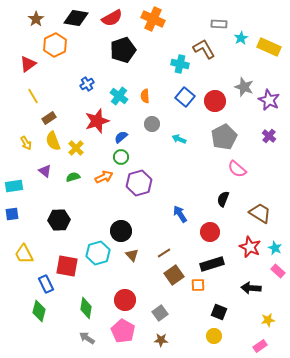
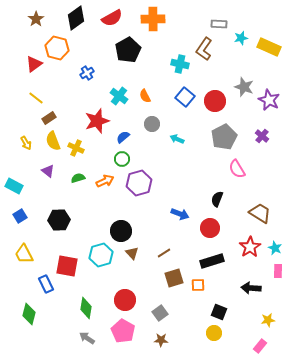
black diamond at (76, 18): rotated 45 degrees counterclockwise
orange cross at (153, 19): rotated 25 degrees counterclockwise
cyan star at (241, 38): rotated 16 degrees clockwise
orange hexagon at (55, 45): moved 2 px right, 3 px down; rotated 20 degrees counterclockwise
brown L-shape at (204, 49): rotated 115 degrees counterclockwise
black pentagon at (123, 50): moved 5 px right; rotated 10 degrees counterclockwise
red triangle at (28, 64): moved 6 px right
blue cross at (87, 84): moved 11 px up
yellow line at (33, 96): moved 3 px right, 2 px down; rotated 21 degrees counterclockwise
orange semicircle at (145, 96): rotated 24 degrees counterclockwise
purple cross at (269, 136): moved 7 px left
blue semicircle at (121, 137): moved 2 px right
cyan arrow at (179, 139): moved 2 px left
yellow cross at (76, 148): rotated 21 degrees counterclockwise
green circle at (121, 157): moved 1 px right, 2 px down
pink semicircle at (237, 169): rotated 18 degrees clockwise
purple triangle at (45, 171): moved 3 px right
green semicircle at (73, 177): moved 5 px right, 1 px down
orange arrow at (104, 177): moved 1 px right, 4 px down
cyan rectangle at (14, 186): rotated 36 degrees clockwise
black semicircle at (223, 199): moved 6 px left
blue square at (12, 214): moved 8 px right, 2 px down; rotated 24 degrees counterclockwise
blue arrow at (180, 214): rotated 144 degrees clockwise
red circle at (210, 232): moved 4 px up
red star at (250, 247): rotated 15 degrees clockwise
cyan hexagon at (98, 253): moved 3 px right, 2 px down
brown triangle at (132, 255): moved 2 px up
black rectangle at (212, 264): moved 3 px up
pink rectangle at (278, 271): rotated 48 degrees clockwise
brown square at (174, 275): moved 3 px down; rotated 18 degrees clockwise
green diamond at (39, 311): moved 10 px left, 3 px down
yellow circle at (214, 336): moved 3 px up
pink rectangle at (260, 346): rotated 16 degrees counterclockwise
